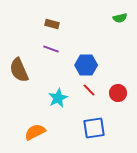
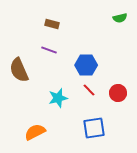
purple line: moved 2 px left, 1 px down
cyan star: rotated 12 degrees clockwise
